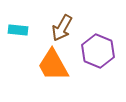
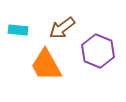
brown arrow: rotated 24 degrees clockwise
orange trapezoid: moved 7 px left
